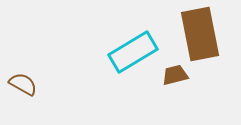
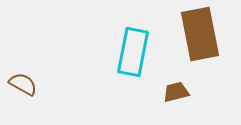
cyan rectangle: rotated 48 degrees counterclockwise
brown trapezoid: moved 1 px right, 17 px down
